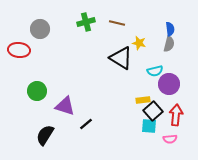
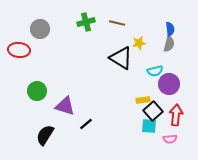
yellow star: rotated 24 degrees counterclockwise
